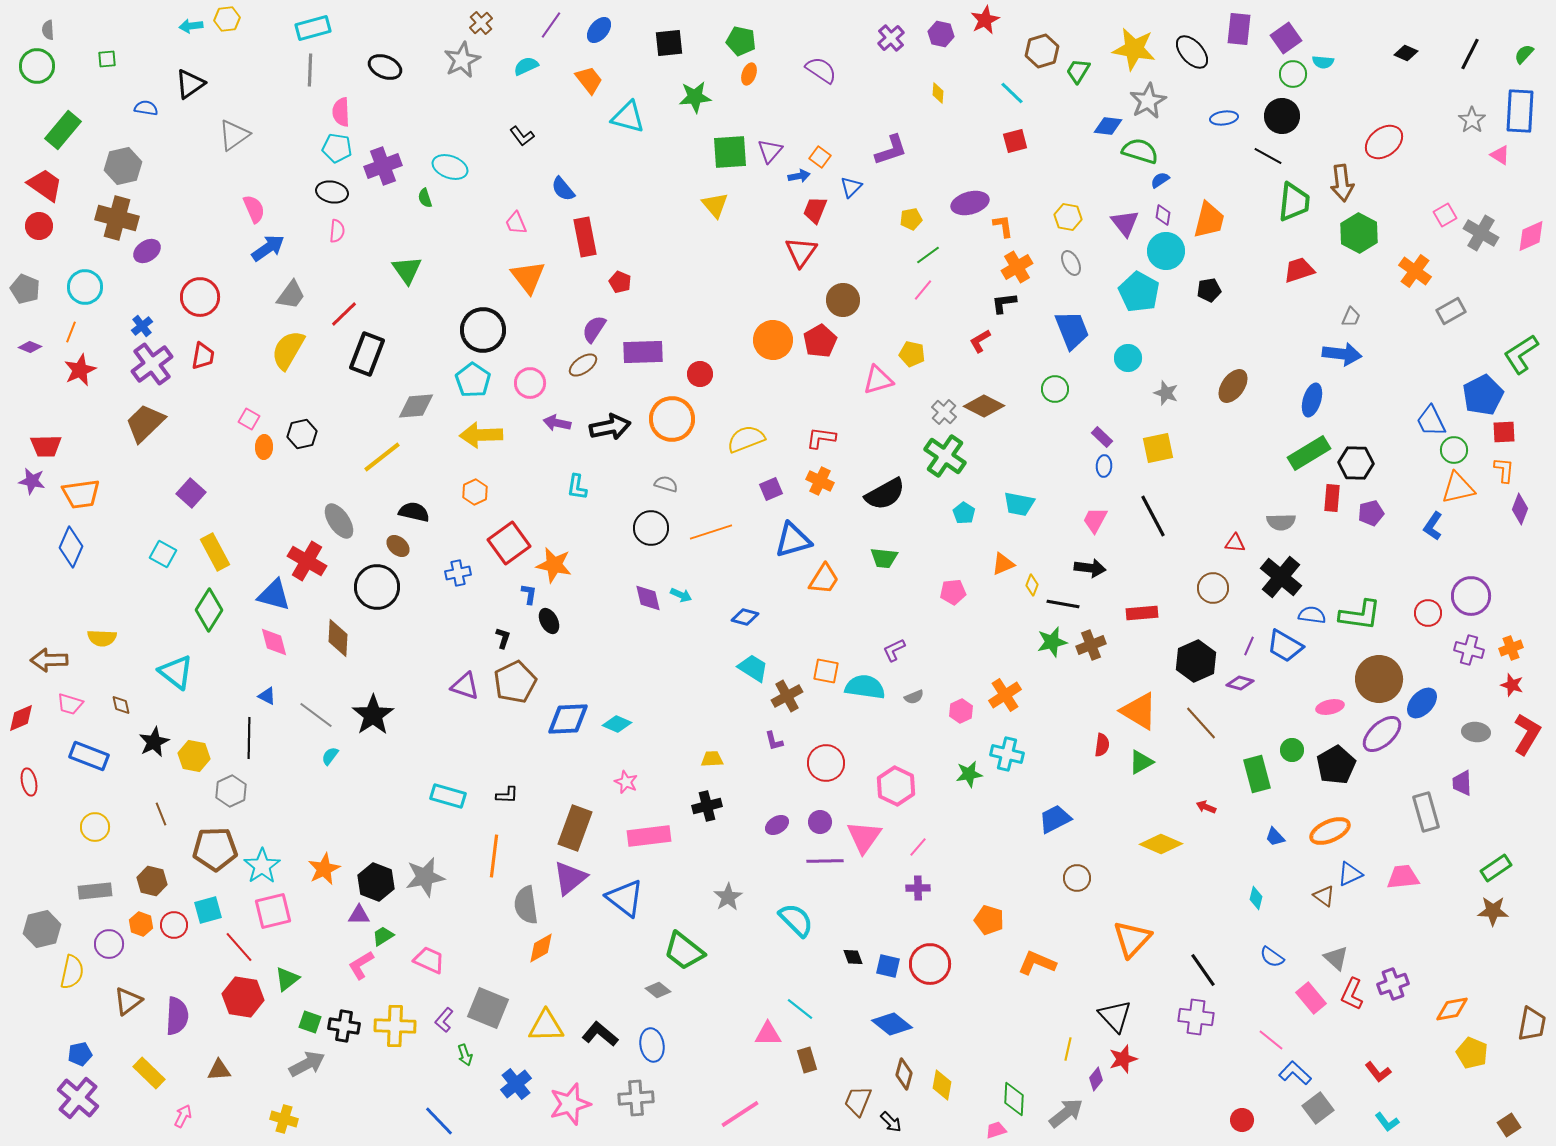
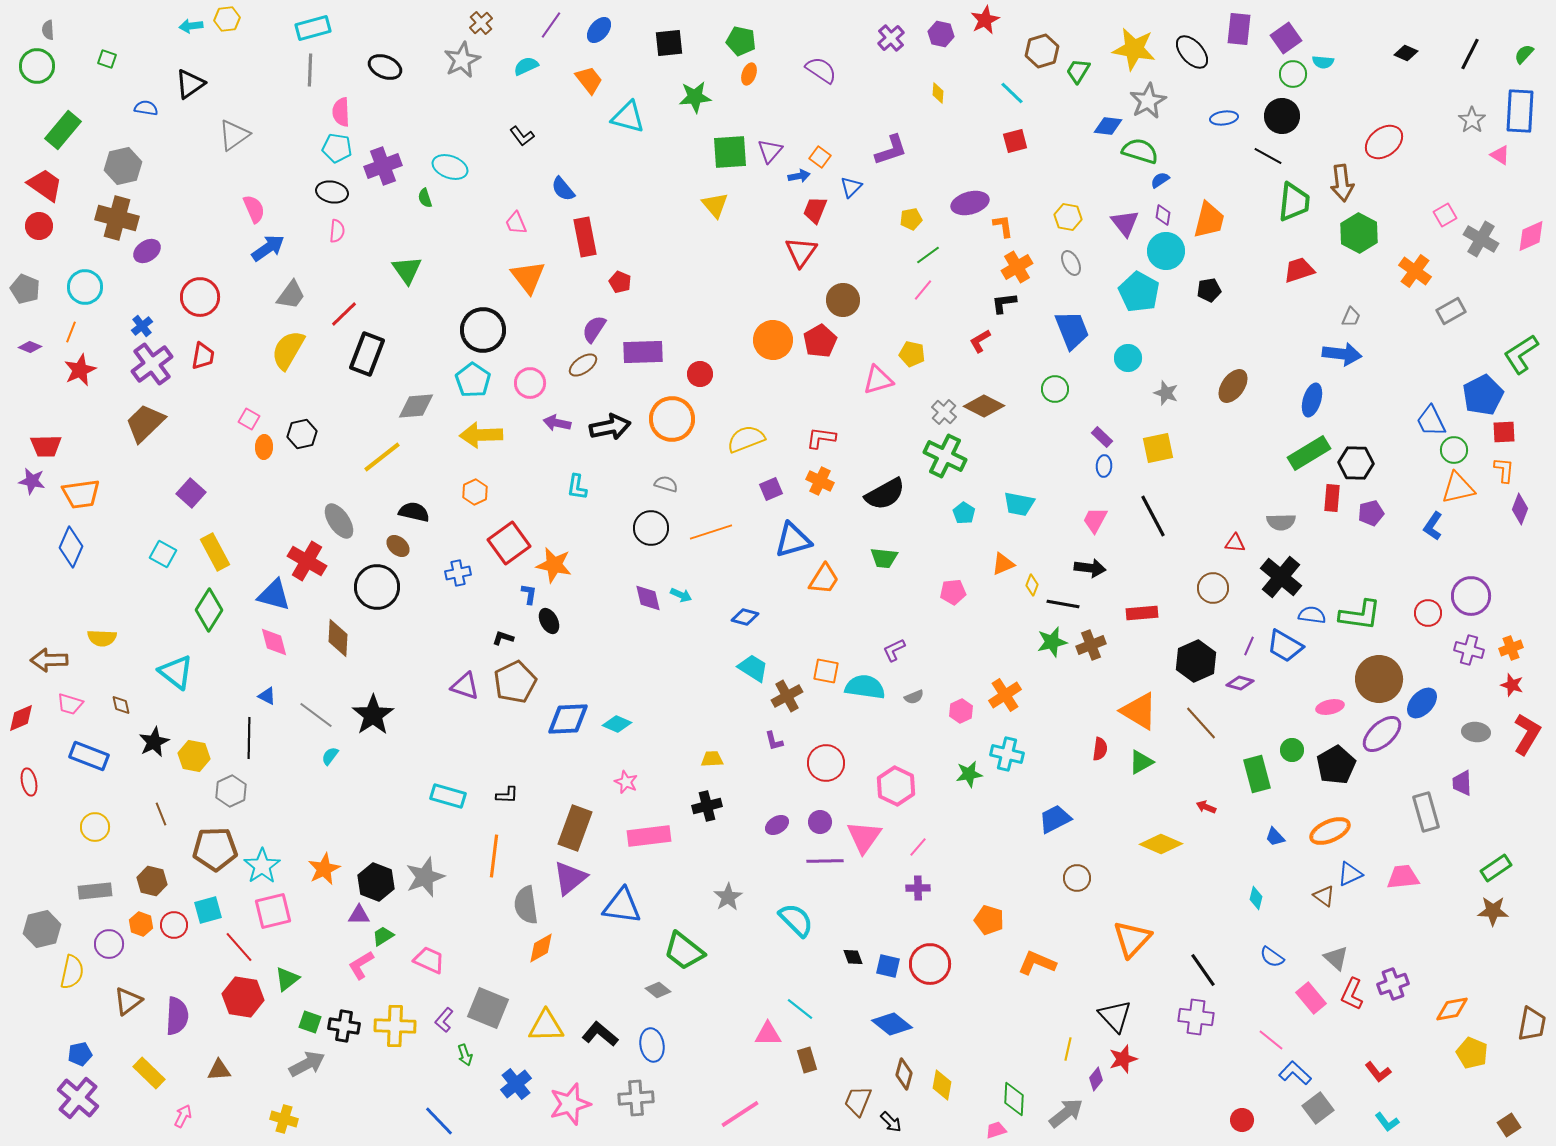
green square at (107, 59): rotated 24 degrees clockwise
gray cross at (1481, 233): moved 6 px down
green cross at (945, 456): rotated 9 degrees counterclockwise
black L-shape at (503, 638): rotated 90 degrees counterclockwise
red semicircle at (1102, 745): moved 2 px left, 4 px down
gray star at (425, 877): rotated 9 degrees counterclockwise
blue triangle at (625, 898): moved 3 px left, 8 px down; rotated 30 degrees counterclockwise
